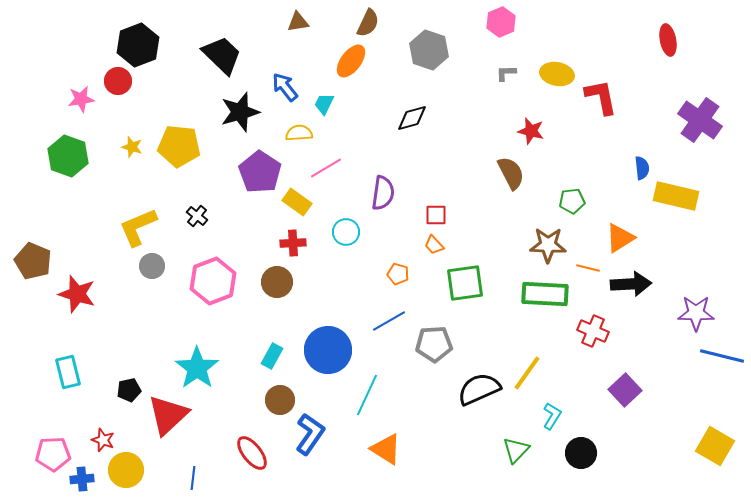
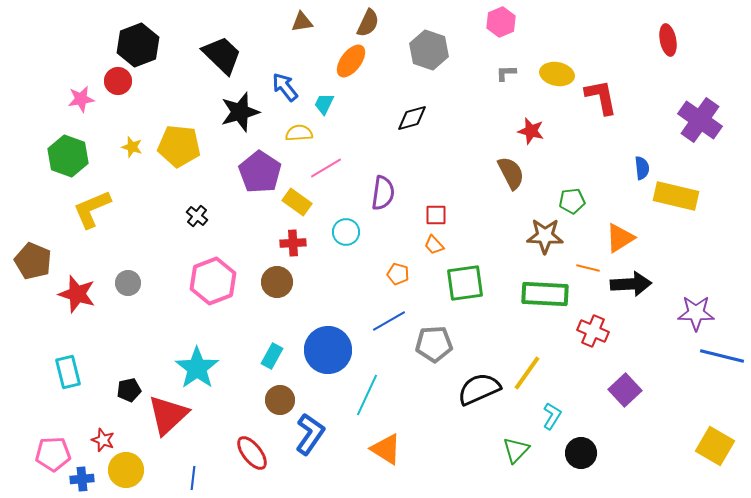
brown triangle at (298, 22): moved 4 px right
yellow L-shape at (138, 227): moved 46 px left, 18 px up
brown star at (548, 245): moved 3 px left, 9 px up
gray circle at (152, 266): moved 24 px left, 17 px down
